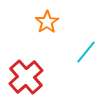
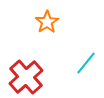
cyan line: moved 11 px down
